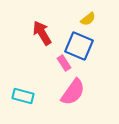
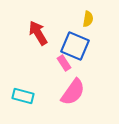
yellow semicircle: rotated 42 degrees counterclockwise
red arrow: moved 4 px left
blue square: moved 4 px left
